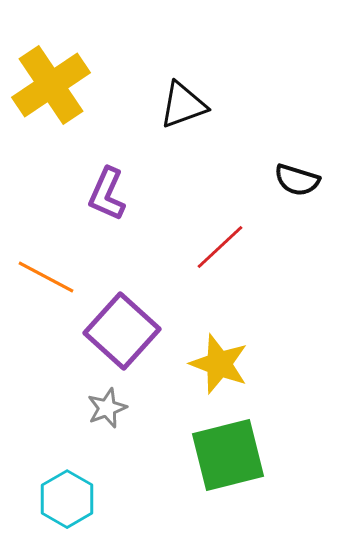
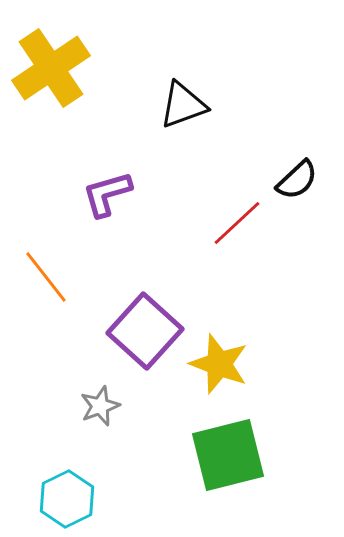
yellow cross: moved 17 px up
black semicircle: rotated 60 degrees counterclockwise
purple L-shape: rotated 50 degrees clockwise
red line: moved 17 px right, 24 px up
orange line: rotated 24 degrees clockwise
purple square: moved 23 px right
gray star: moved 7 px left, 2 px up
cyan hexagon: rotated 4 degrees clockwise
